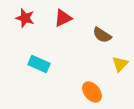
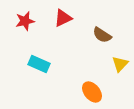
red star: moved 3 px down; rotated 30 degrees counterclockwise
